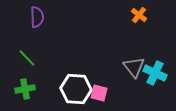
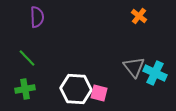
orange cross: moved 1 px down
